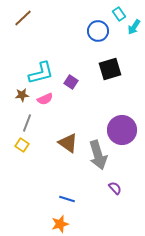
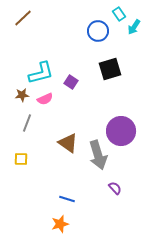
purple circle: moved 1 px left, 1 px down
yellow square: moved 1 px left, 14 px down; rotated 32 degrees counterclockwise
